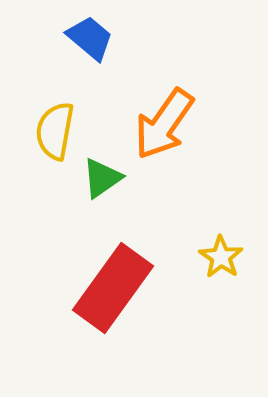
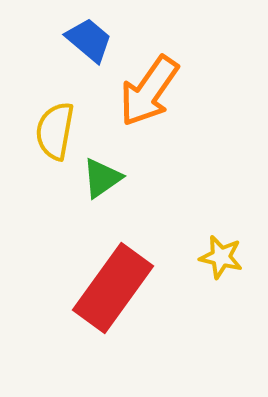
blue trapezoid: moved 1 px left, 2 px down
orange arrow: moved 15 px left, 33 px up
yellow star: rotated 21 degrees counterclockwise
